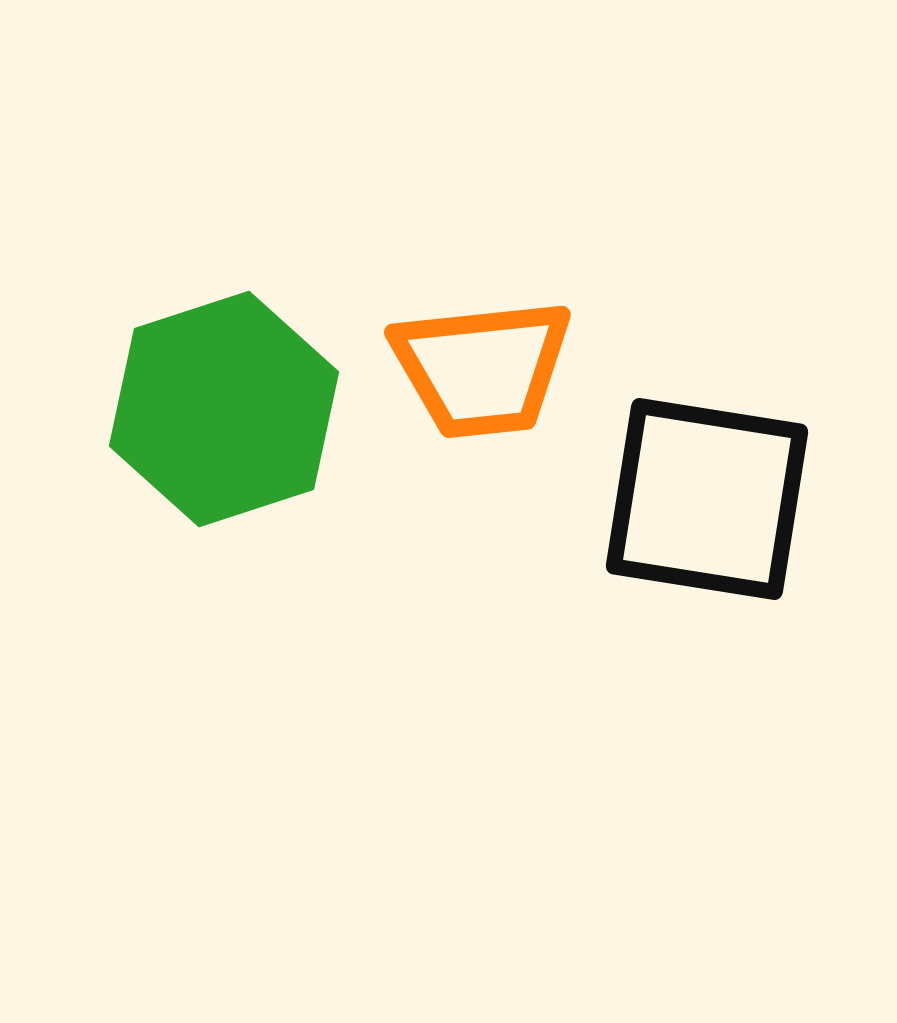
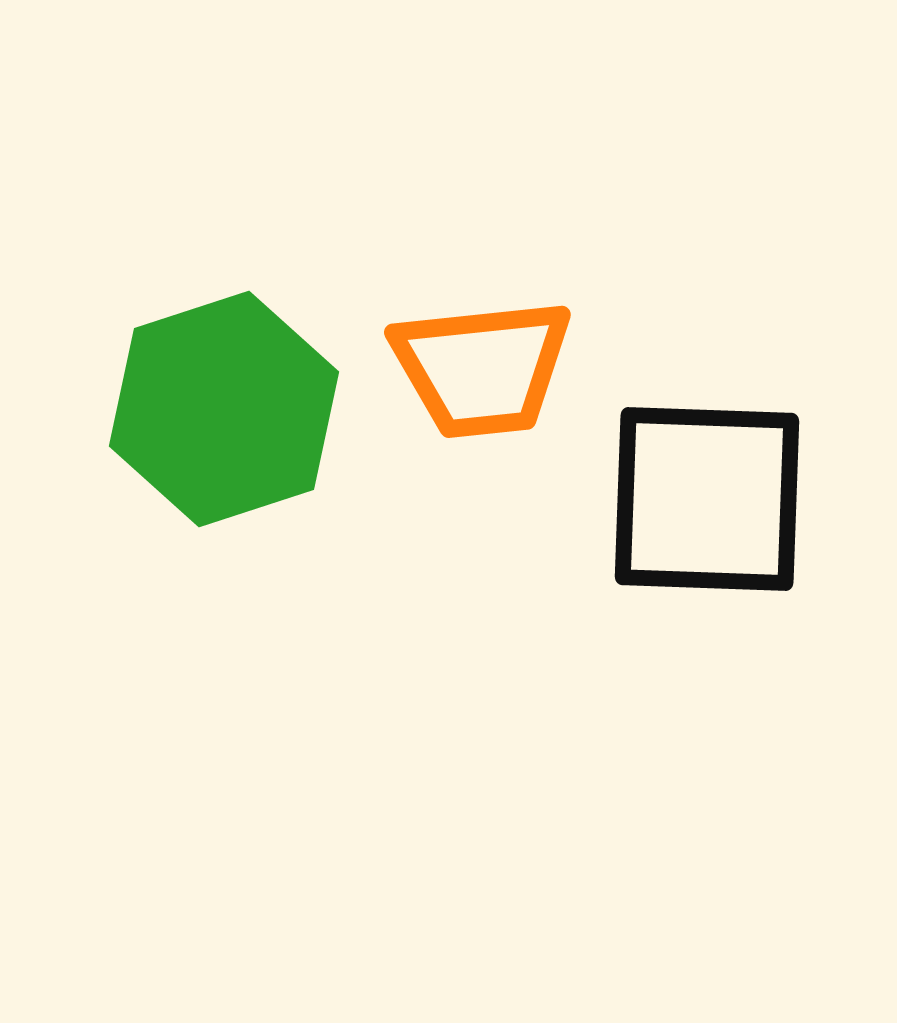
black square: rotated 7 degrees counterclockwise
